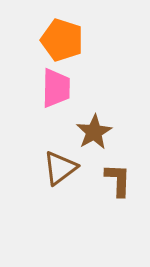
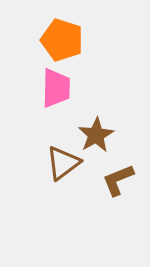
brown star: moved 2 px right, 3 px down
brown triangle: moved 3 px right, 5 px up
brown L-shape: rotated 114 degrees counterclockwise
